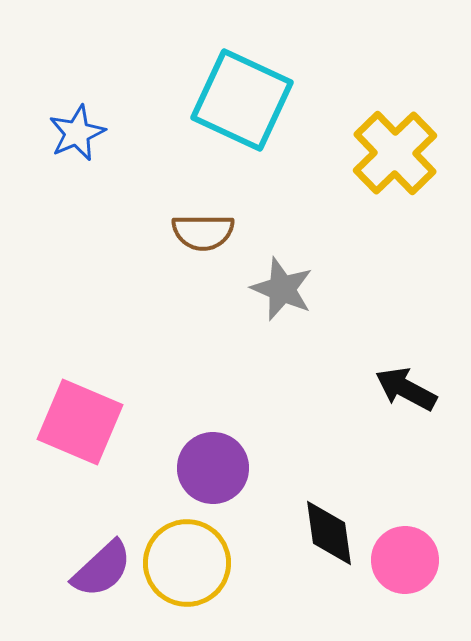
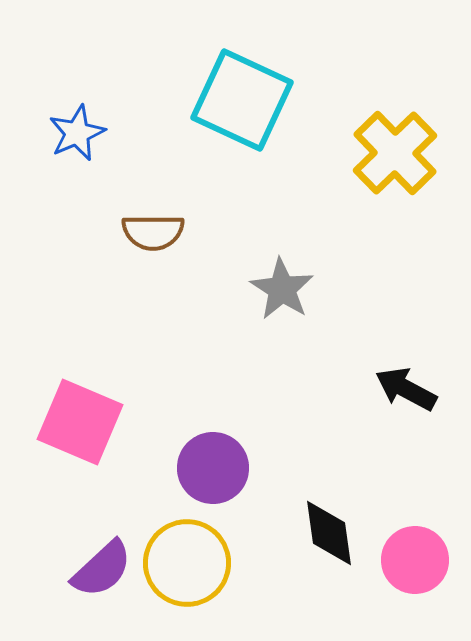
brown semicircle: moved 50 px left
gray star: rotated 10 degrees clockwise
pink circle: moved 10 px right
